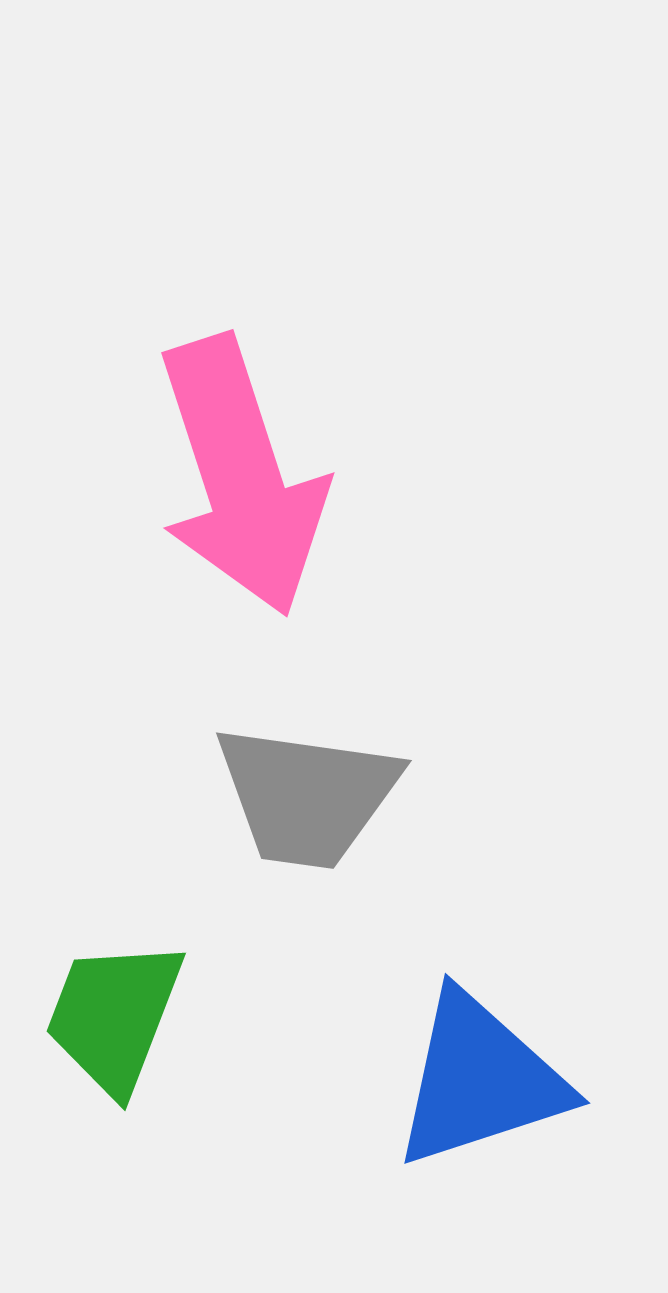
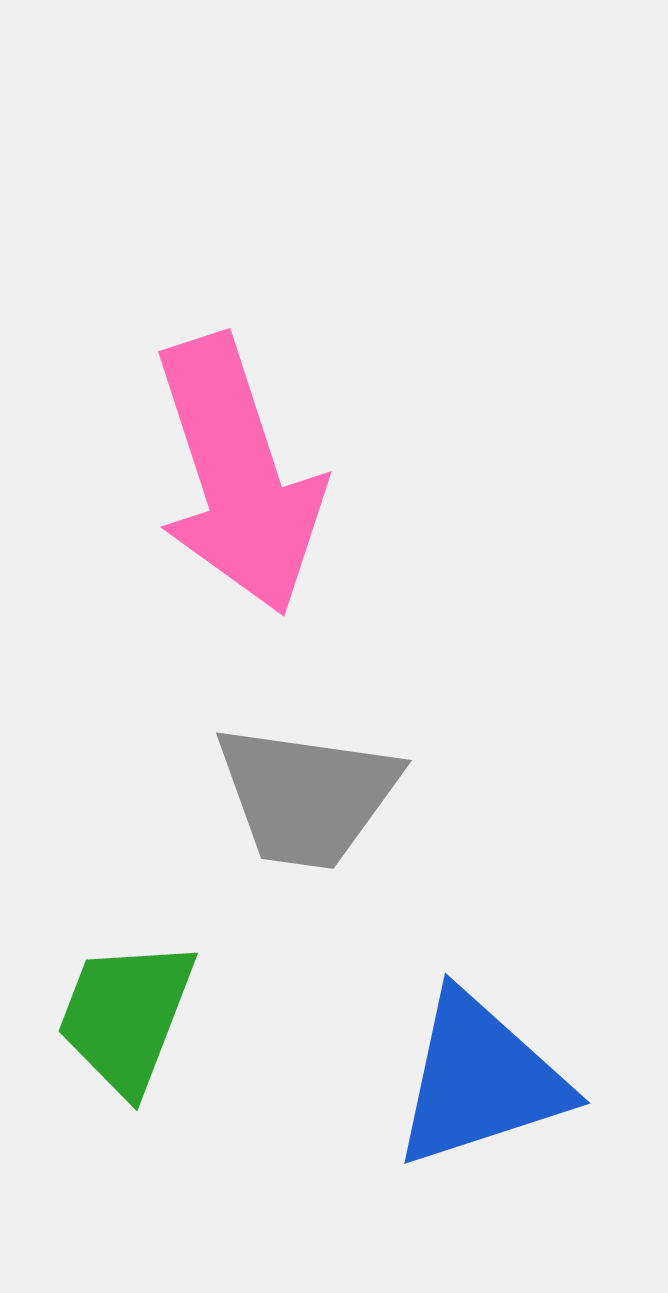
pink arrow: moved 3 px left, 1 px up
green trapezoid: moved 12 px right
